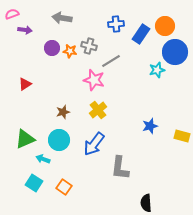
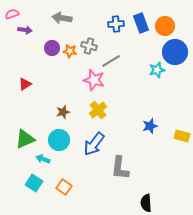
blue rectangle: moved 11 px up; rotated 54 degrees counterclockwise
